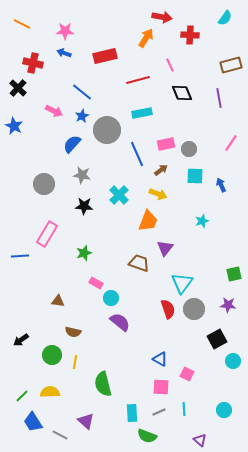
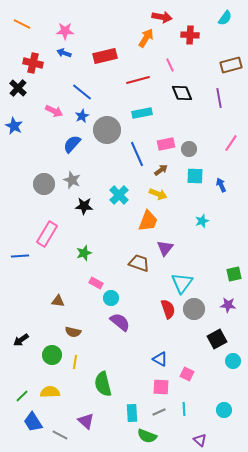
gray star at (82, 175): moved 10 px left, 5 px down; rotated 12 degrees clockwise
